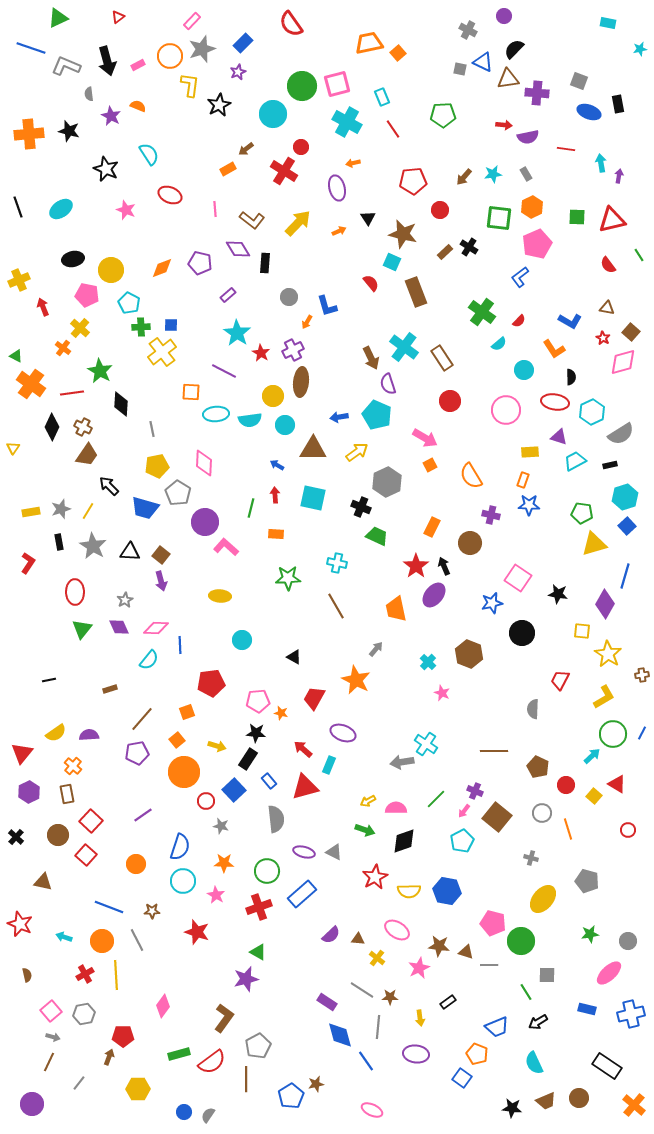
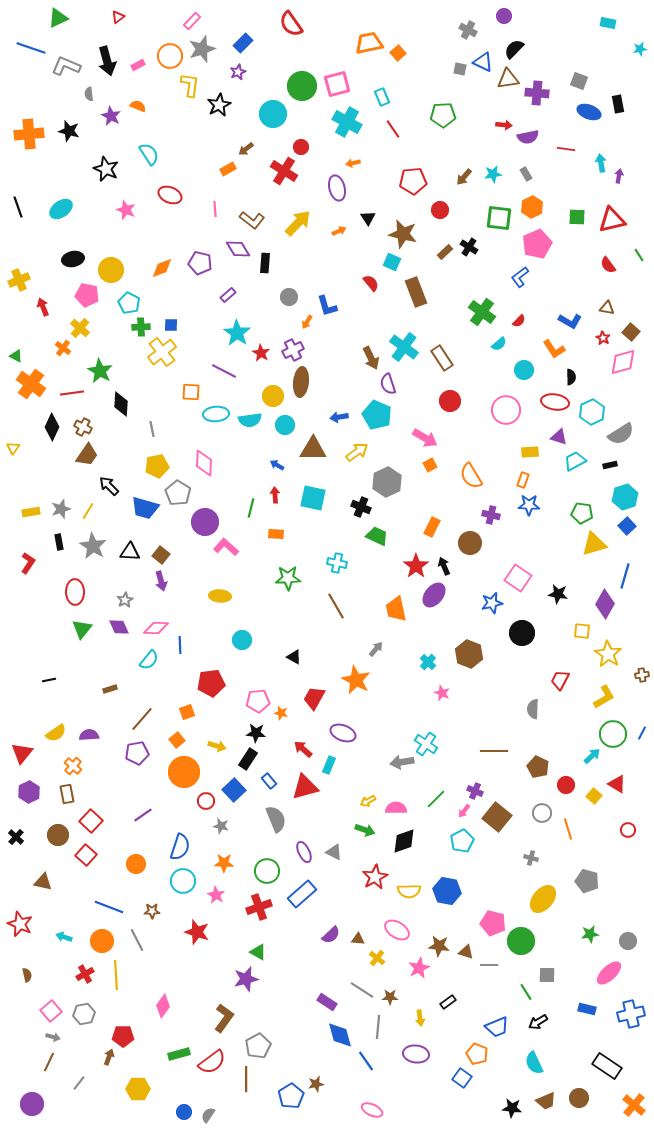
gray semicircle at (276, 819): rotated 16 degrees counterclockwise
purple ellipse at (304, 852): rotated 50 degrees clockwise
